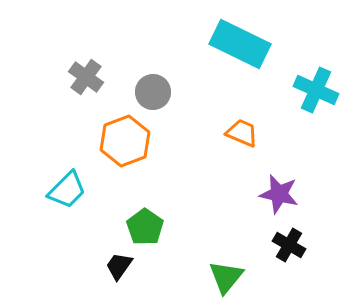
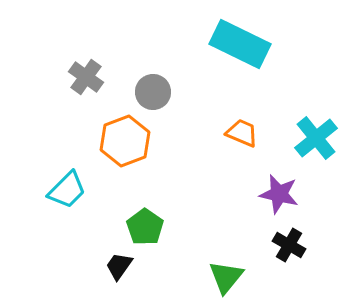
cyan cross: moved 48 px down; rotated 27 degrees clockwise
